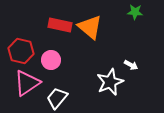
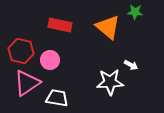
orange triangle: moved 18 px right
pink circle: moved 1 px left
white star: rotated 20 degrees clockwise
white trapezoid: rotated 60 degrees clockwise
